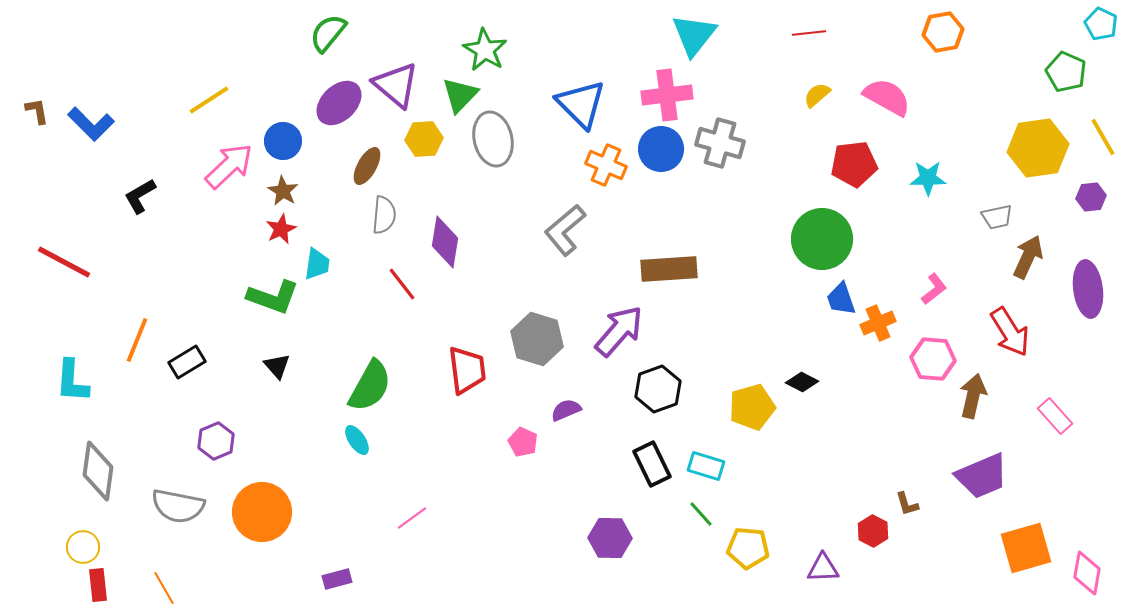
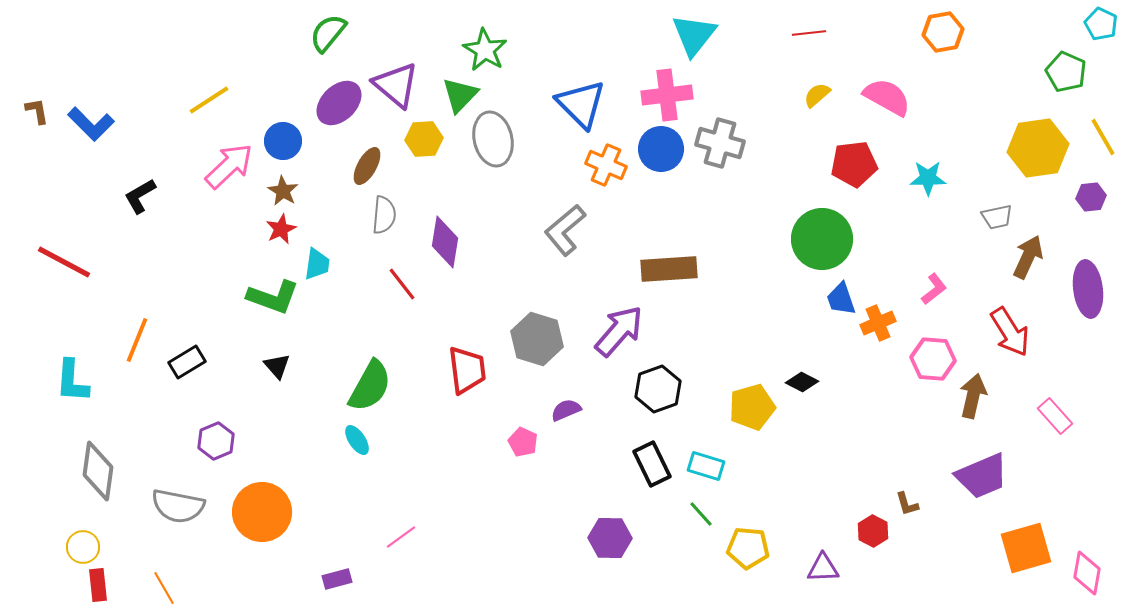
pink line at (412, 518): moved 11 px left, 19 px down
